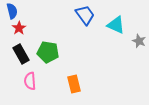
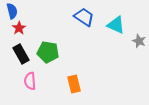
blue trapezoid: moved 1 px left, 2 px down; rotated 20 degrees counterclockwise
